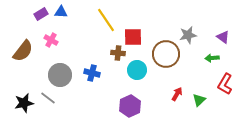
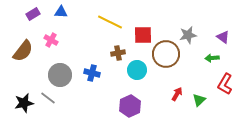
purple rectangle: moved 8 px left
yellow line: moved 4 px right, 2 px down; rotated 30 degrees counterclockwise
red square: moved 10 px right, 2 px up
brown cross: rotated 16 degrees counterclockwise
